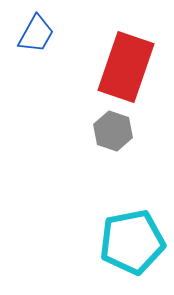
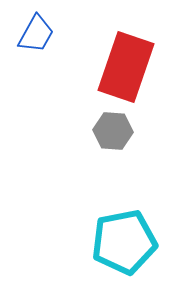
gray hexagon: rotated 15 degrees counterclockwise
cyan pentagon: moved 8 px left
